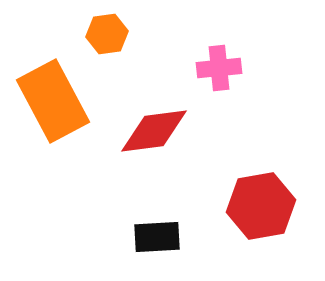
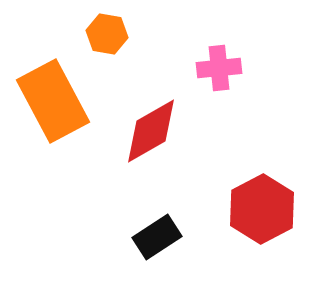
orange hexagon: rotated 18 degrees clockwise
red diamond: moved 3 px left; rotated 22 degrees counterclockwise
red hexagon: moved 1 px right, 3 px down; rotated 18 degrees counterclockwise
black rectangle: rotated 30 degrees counterclockwise
